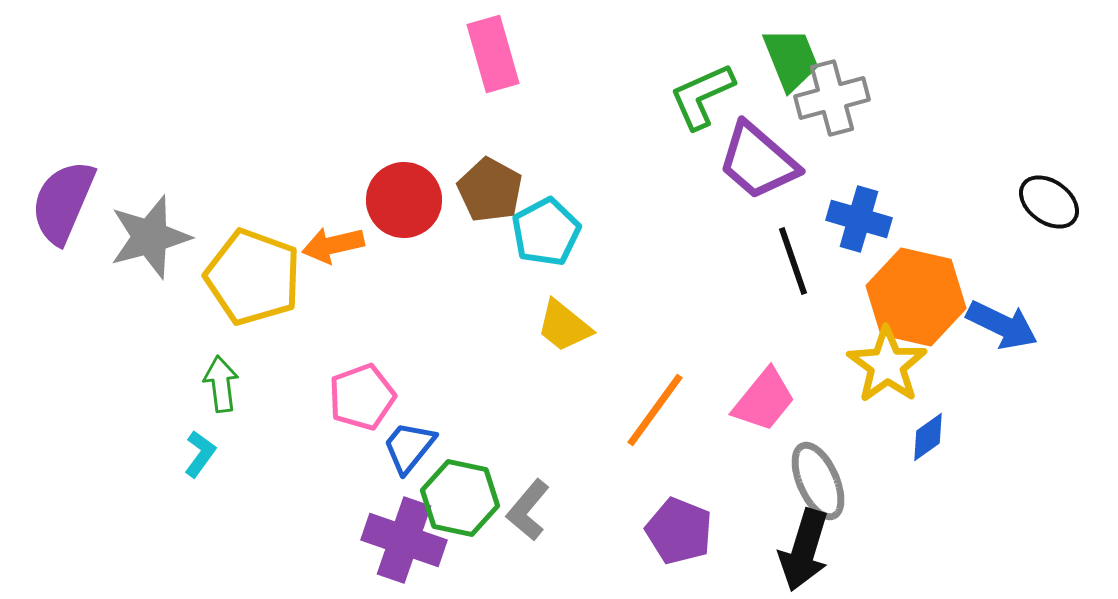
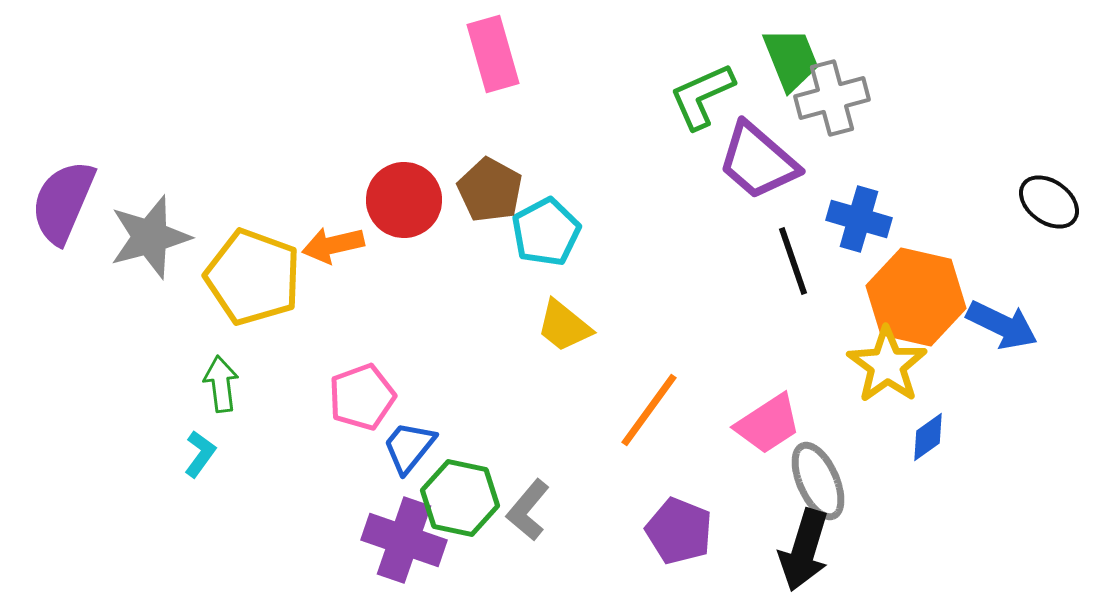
pink trapezoid: moved 4 px right, 24 px down; rotated 18 degrees clockwise
orange line: moved 6 px left
